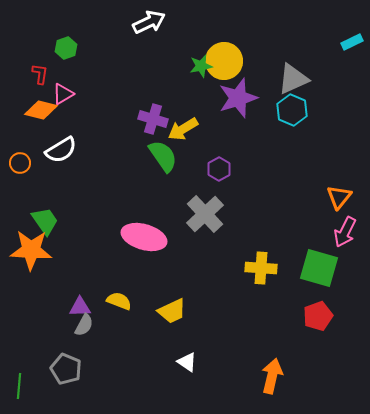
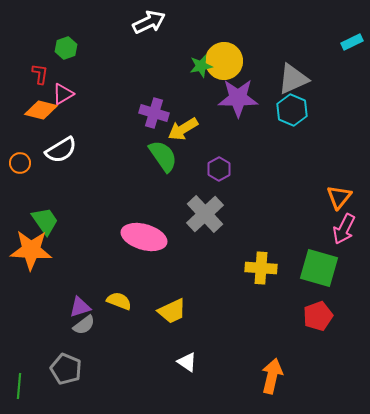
purple star: rotated 18 degrees clockwise
purple cross: moved 1 px right, 6 px up
pink arrow: moved 1 px left, 3 px up
purple triangle: rotated 15 degrees counterclockwise
gray semicircle: rotated 25 degrees clockwise
